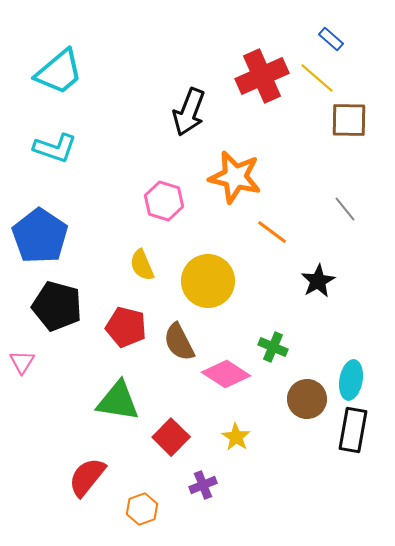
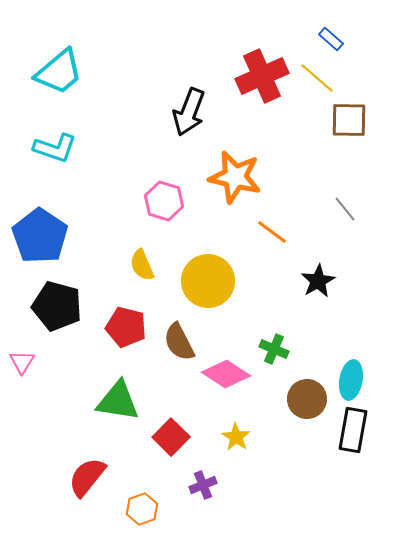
green cross: moved 1 px right, 2 px down
